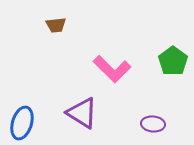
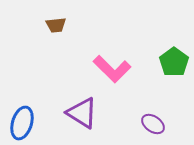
green pentagon: moved 1 px right, 1 px down
purple ellipse: rotated 30 degrees clockwise
